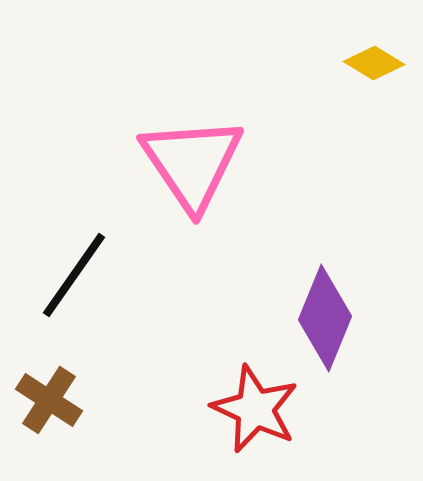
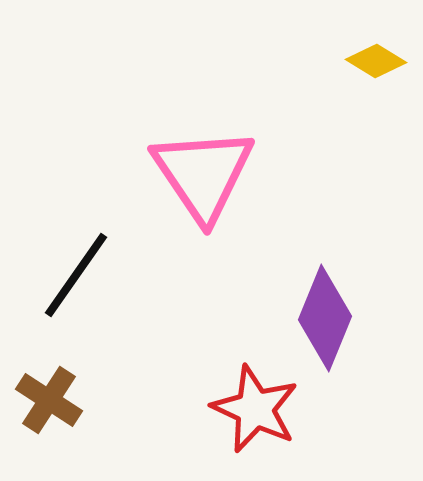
yellow diamond: moved 2 px right, 2 px up
pink triangle: moved 11 px right, 11 px down
black line: moved 2 px right
